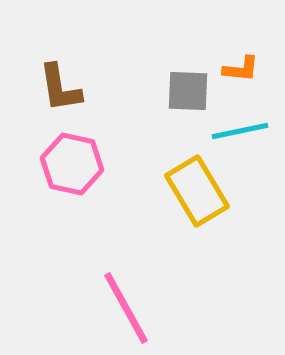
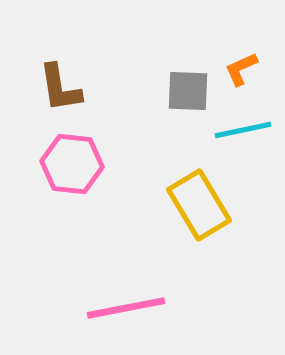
orange L-shape: rotated 150 degrees clockwise
cyan line: moved 3 px right, 1 px up
pink hexagon: rotated 6 degrees counterclockwise
yellow rectangle: moved 2 px right, 14 px down
pink line: rotated 72 degrees counterclockwise
